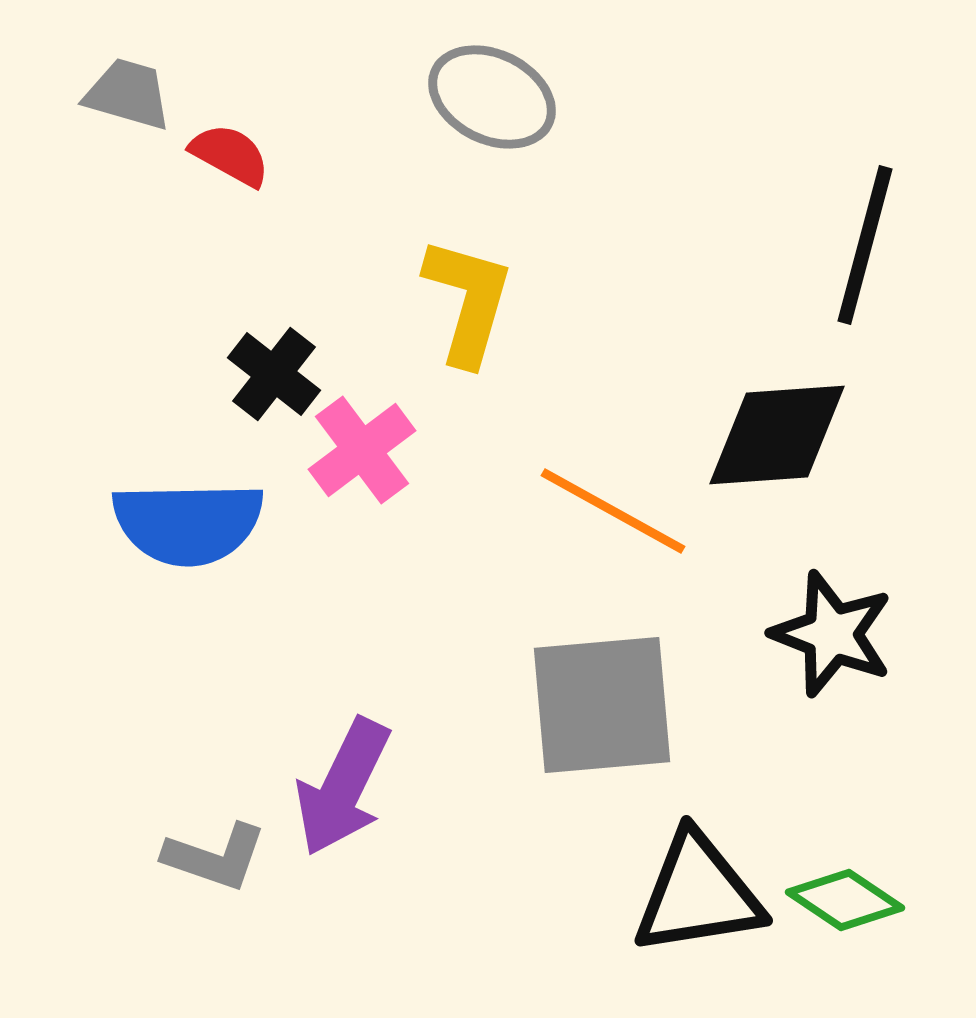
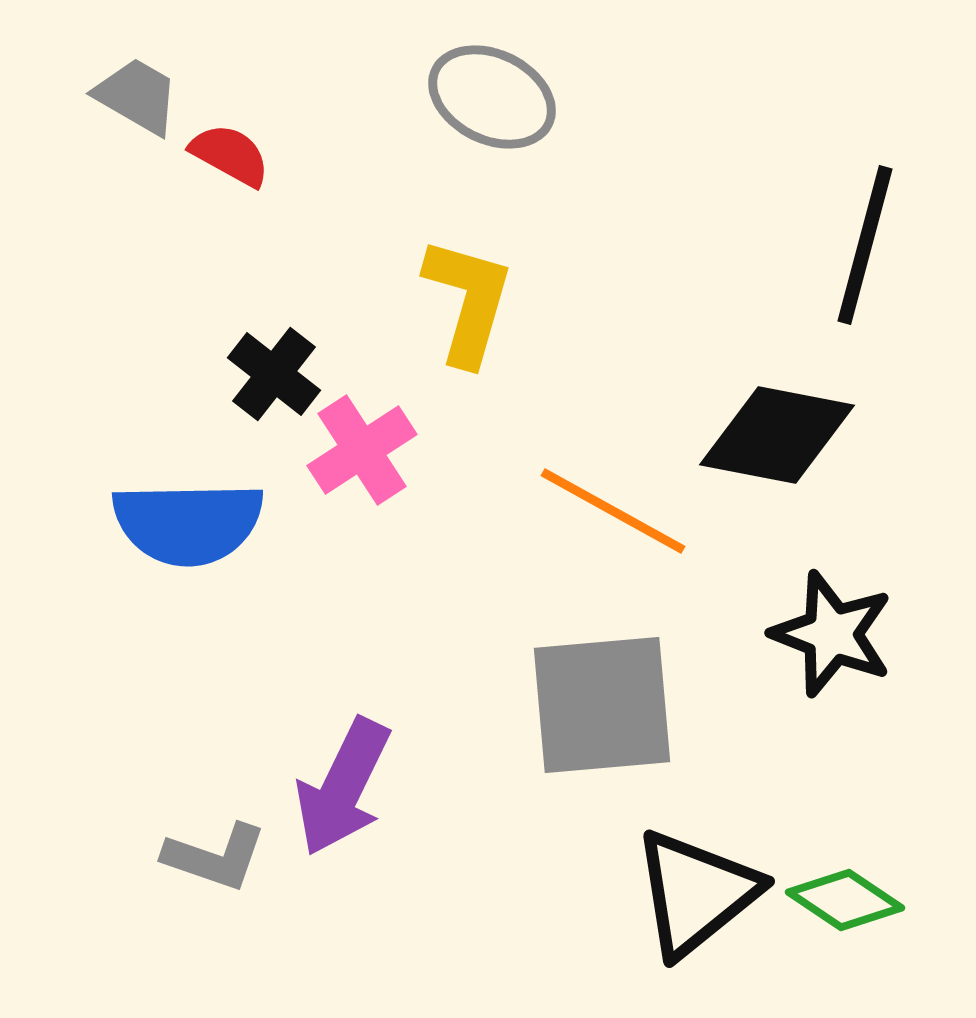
gray trapezoid: moved 9 px right, 2 px down; rotated 14 degrees clockwise
black diamond: rotated 15 degrees clockwise
pink cross: rotated 4 degrees clockwise
black triangle: moved 2 px left, 1 px up; rotated 30 degrees counterclockwise
